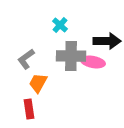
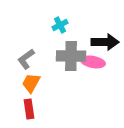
cyan cross: rotated 21 degrees clockwise
black arrow: moved 2 px left, 1 px down
orange trapezoid: moved 7 px left
